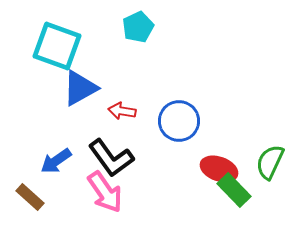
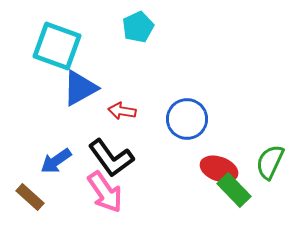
blue circle: moved 8 px right, 2 px up
